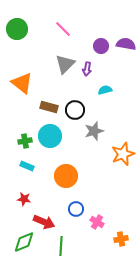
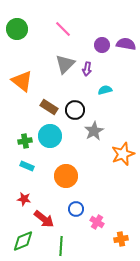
purple circle: moved 1 px right, 1 px up
orange triangle: moved 2 px up
brown rectangle: rotated 18 degrees clockwise
gray star: rotated 12 degrees counterclockwise
red arrow: moved 3 px up; rotated 15 degrees clockwise
green diamond: moved 1 px left, 1 px up
